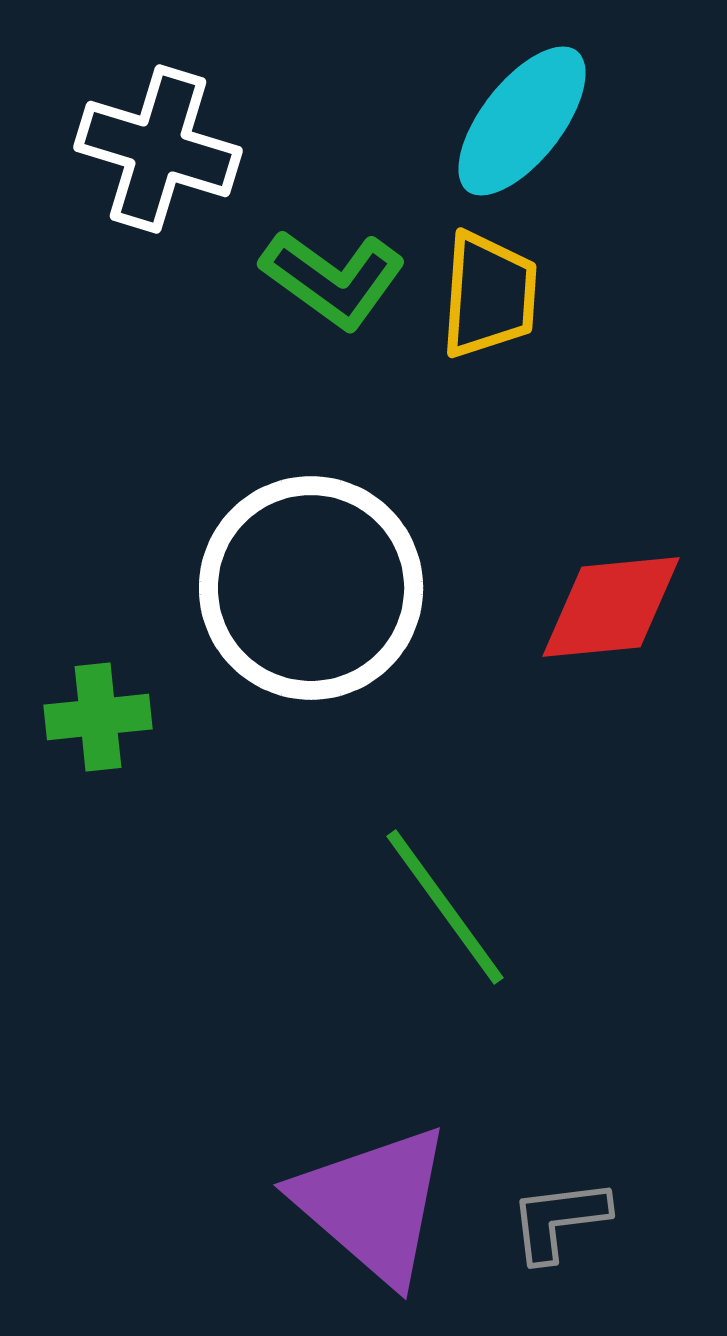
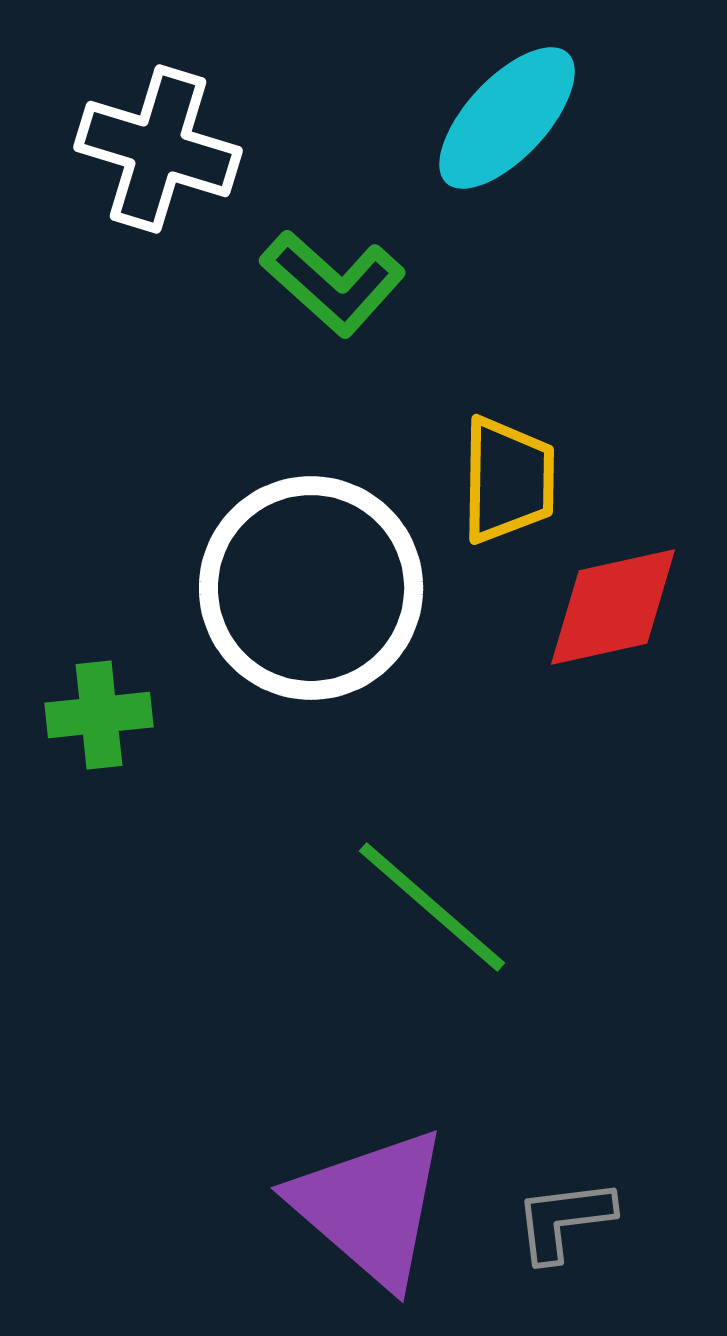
cyan ellipse: moved 15 px left, 3 px up; rotated 5 degrees clockwise
green L-shape: moved 4 px down; rotated 6 degrees clockwise
yellow trapezoid: moved 19 px right, 185 px down; rotated 3 degrees counterclockwise
red diamond: moved 2 px right; rotated 7 degrees counterclockwise
green cross: moved 1 px right, 2 px up
green line: moved 13 px left; rotated 13 degrees counterclockwise
purple triangle: moved 3 px left, 3 px down
gray L-shape: moved 5 px right
